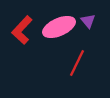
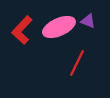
purple triangle: rotated 28 degrees counterclockwise
